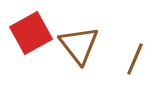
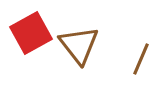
brown line: moved 6 px right
